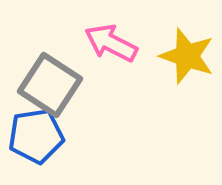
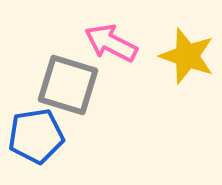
gray square: moved 18 px right; rotated 16 degrees counterclockwise
